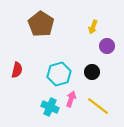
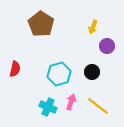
red semicircle: moved 2 px left, 1 px up
pink arrow: moved 3 px down
cyan cross: moved 2 px left
